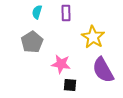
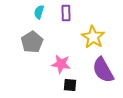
cyan semicircle: moved 2 px right
